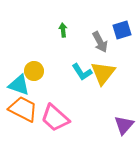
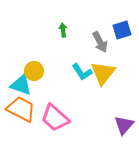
cyan triangle: moved 2 px right
orange trapezoid: moved 2 px left
